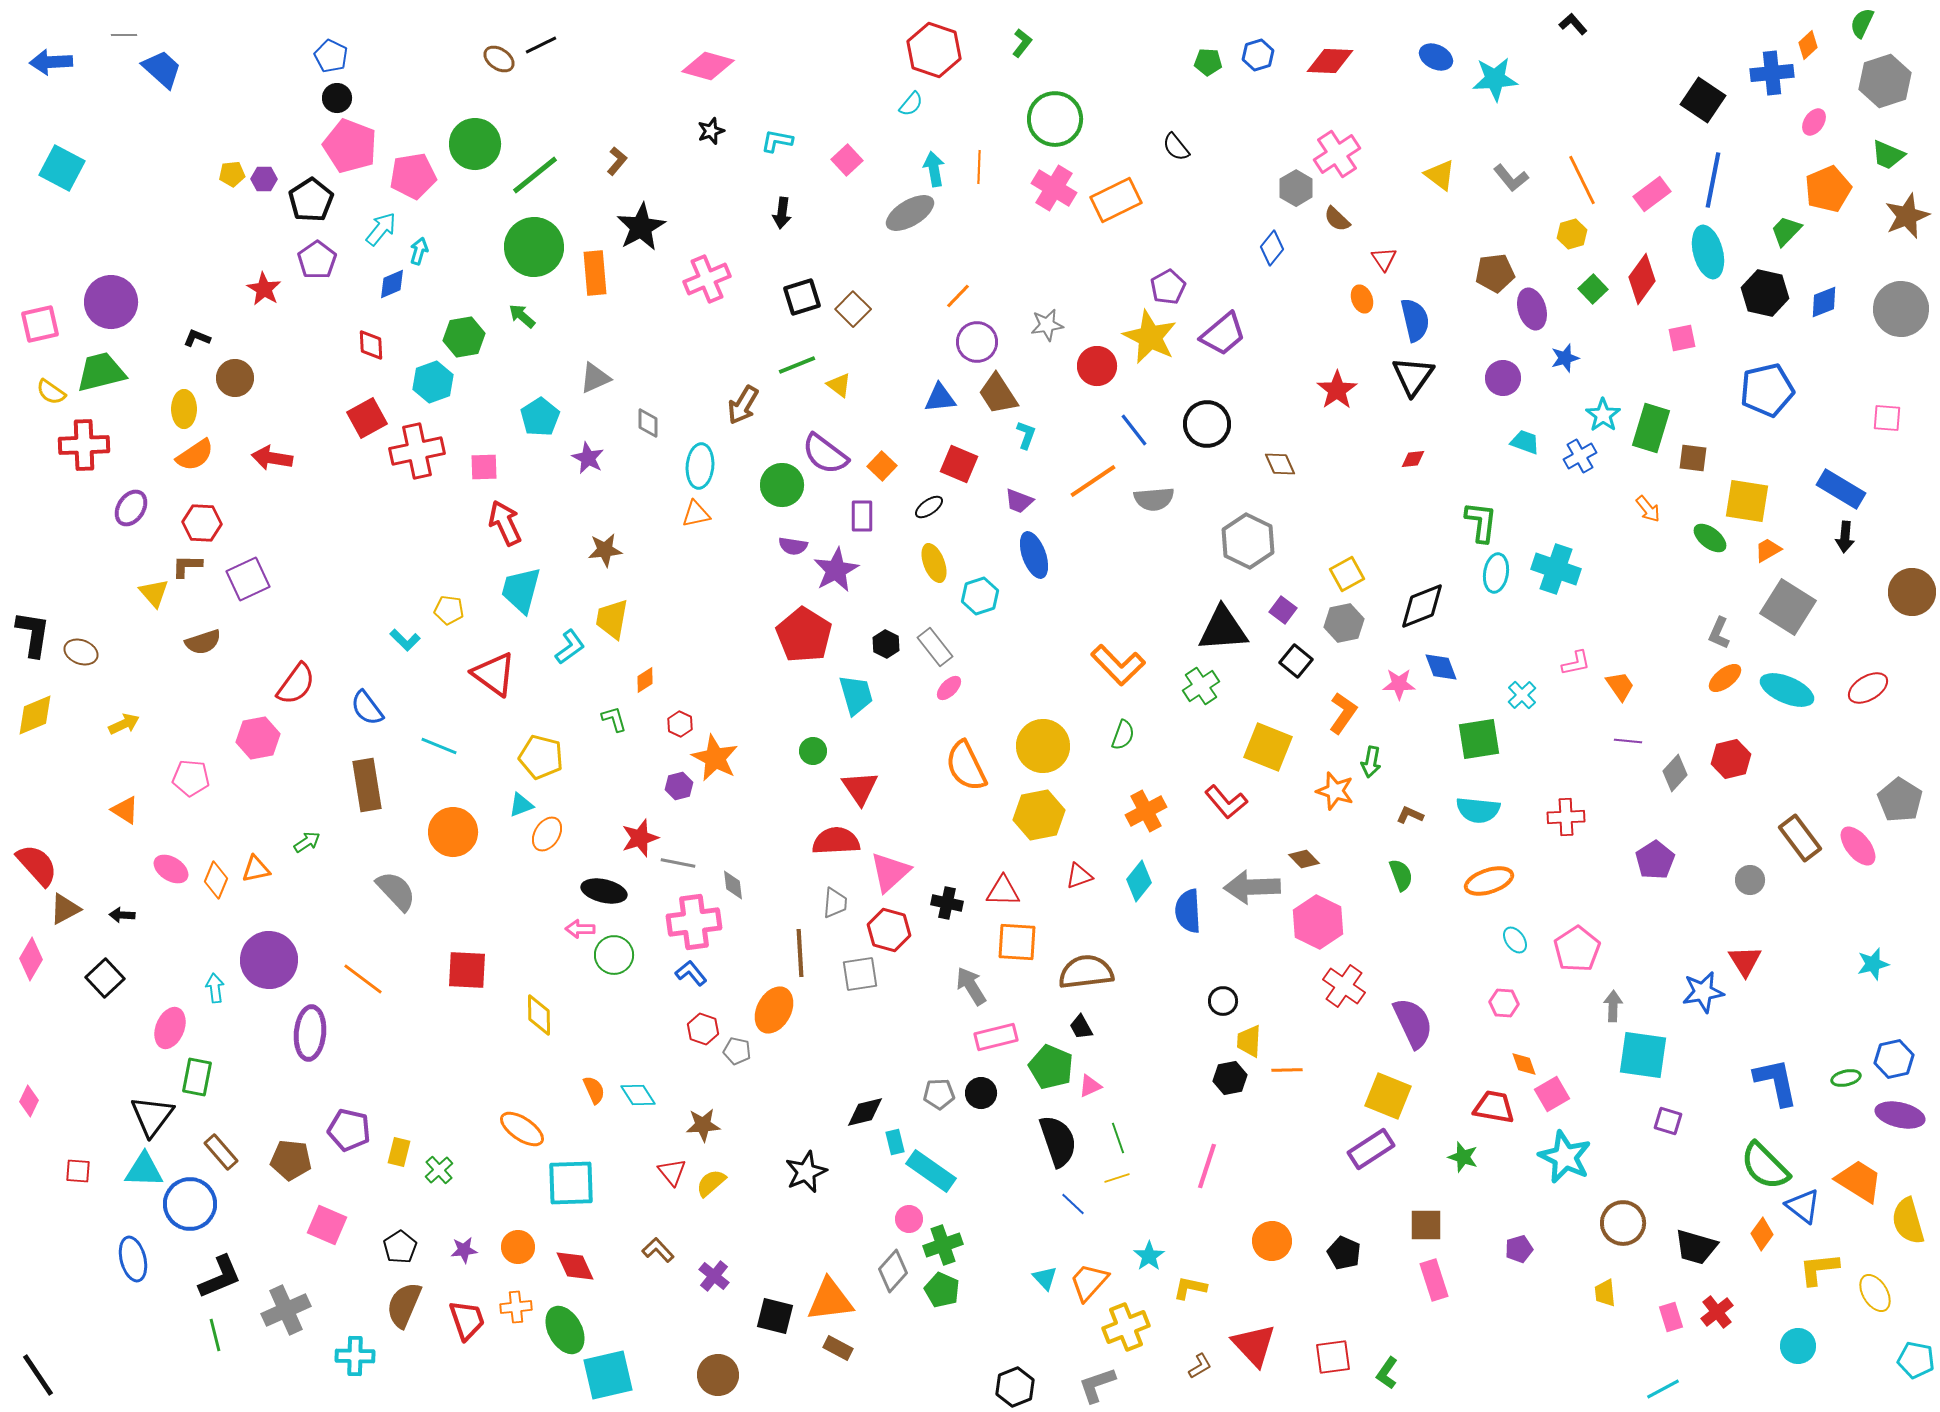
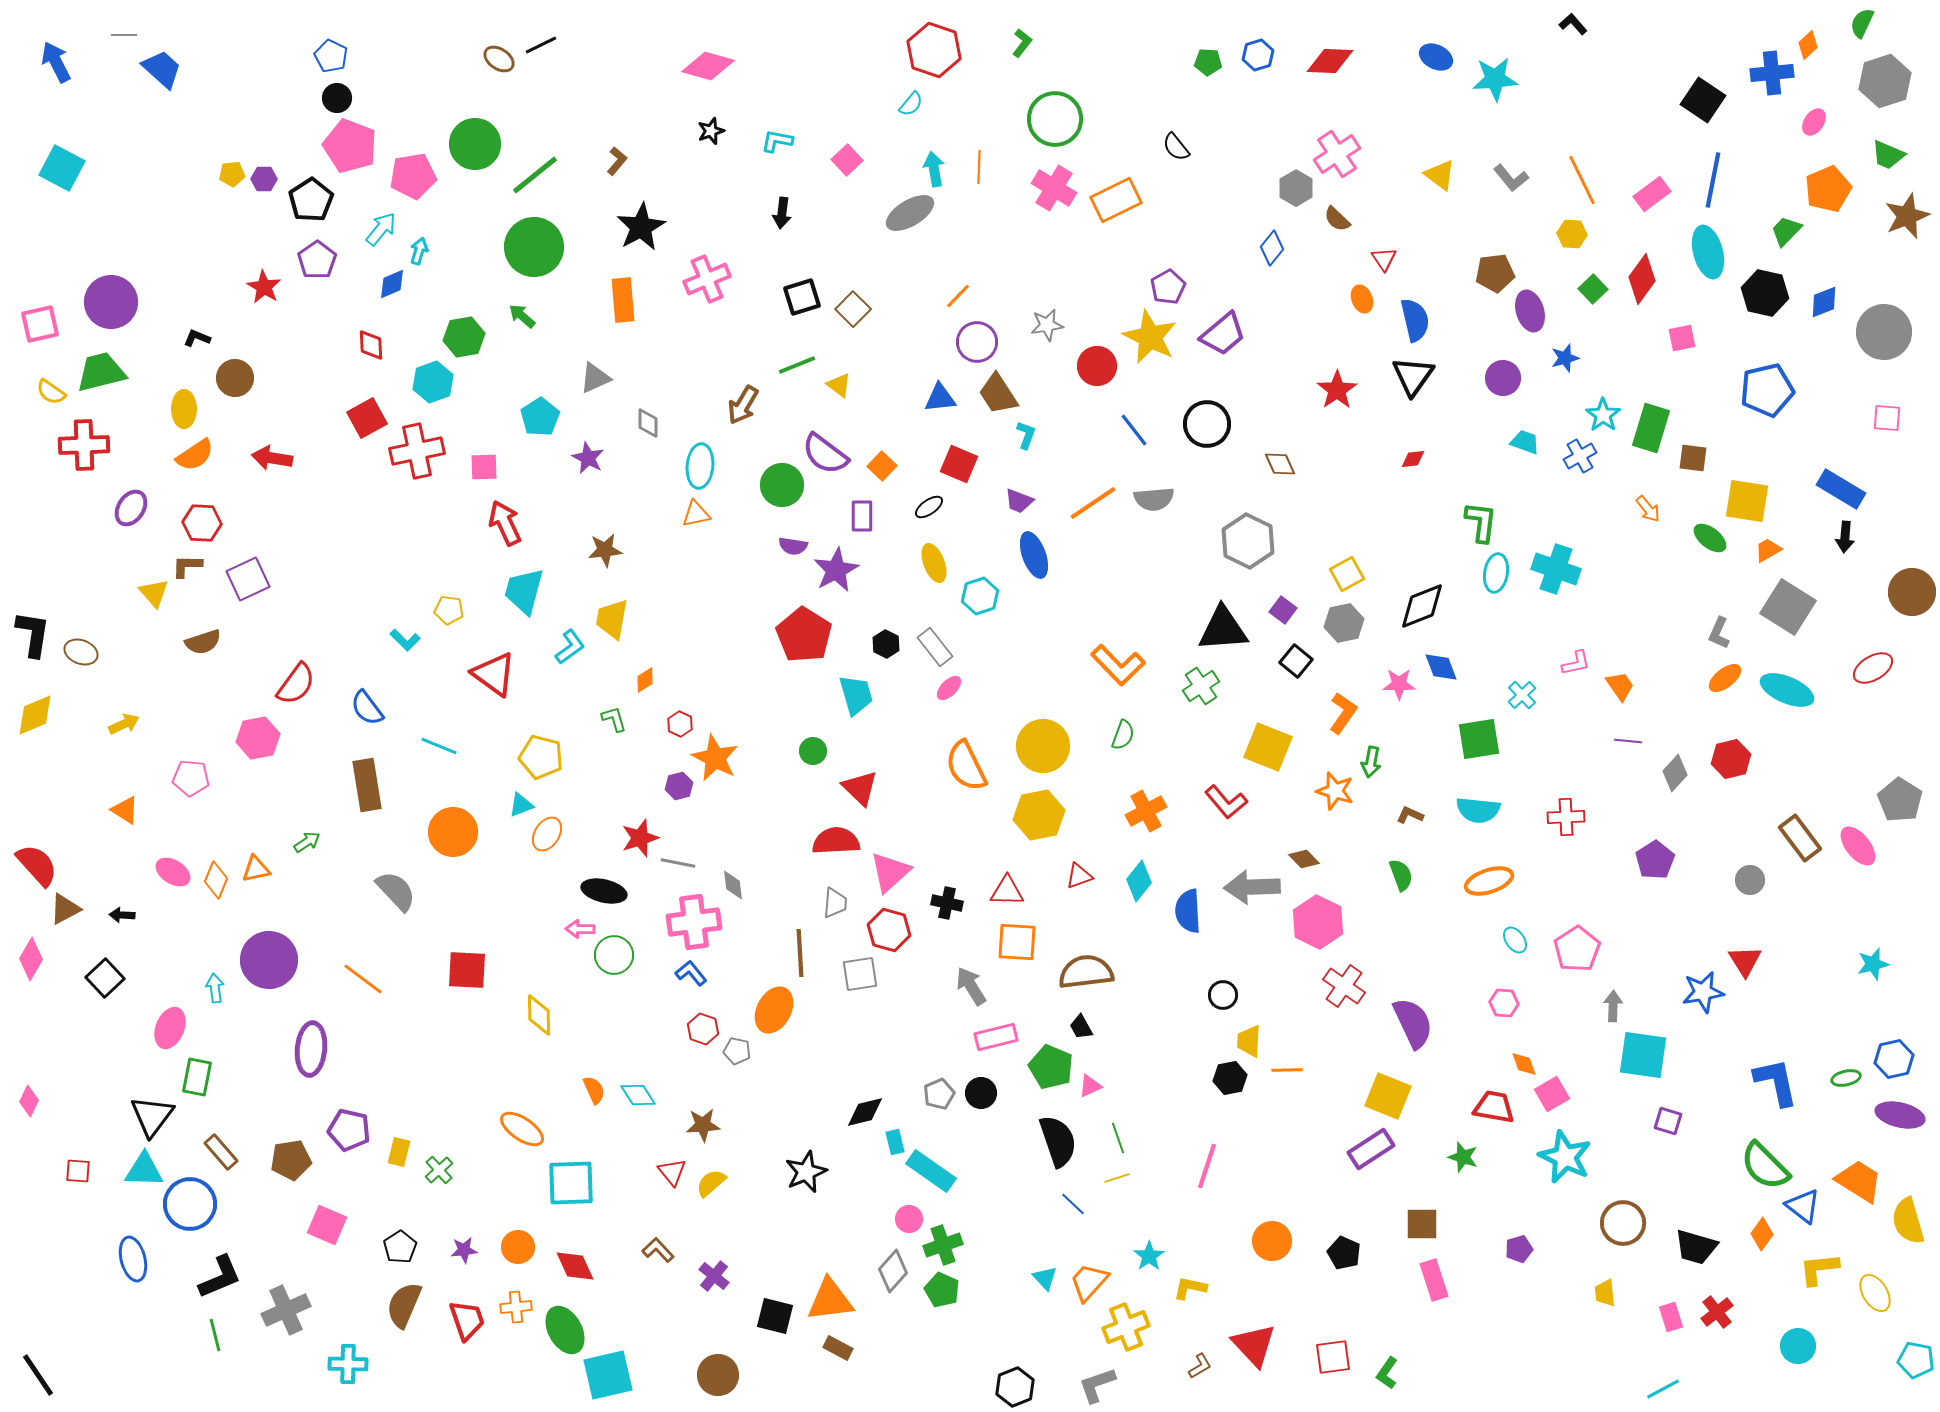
blue arrow at (51, 62): moved 5 px right; rotated 66 degrees clockwise
yellow hexagon at (1572, 234): rotated 20 degrees clockwise
orange rectangle at (595, 273): moved 28 px right, 27 px down
red star at (264, 289): moved 2 px up
purple ellipse at (1532, 309): moved 2 px left, 2 px down
gray circle at (1901, 309): moved 17 px left, 23 px down
orange line at (1093, 481): moved 22 px down
cyan trapezoid at (521, 590): moved 3 px right, 1 px down
red ellipse at (1868, 688): moved 5 px right, 20 px up
red triangle at (860, 788): rotated 12 degrees counterclockwise
pink ellipse at (171, 869): moved 2 px right, 3 px down
red triangle at (1003, 891): moved 4 px right
black circle at (1223, 1001): moved 6 px up
purple ellipse at (310, 1033): moved 1 px right, 16 px down
gray pentagon at (939, 1094): rotated 20 degrees counterclockwise
brown pentagon at (291, 1160): rotated 15 degrees counterclockwise
brown square at (1426, 1225): moved 4 px left, 1 px up
cyan cross at (355, 1356): moved 7 px left, 8 px down
